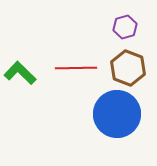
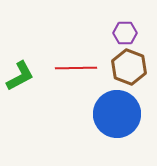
purple hexagon: moved 6 px down; rotated 15 degrees clockwise
brown hexagon: moved 1 px right, 1 px up
green L-shape: moved 3 px down; rotated 108 degrees clockwise
